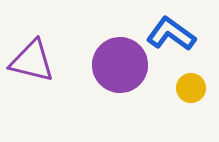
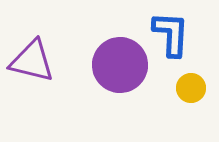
blue L-shape: rotated 57 degrees clockwise
